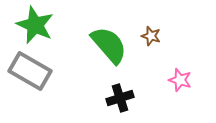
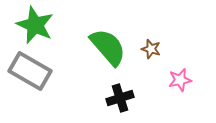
brown star: moved 13 px down
green semicircle: moved 1 px left, 2 px down
pink star: rotated 30 degrees counterclockwise
